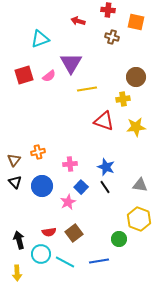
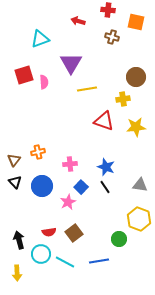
pink semicircle: moved 5 px left, 6 px down; rotated 56 degrees counterclockwise
